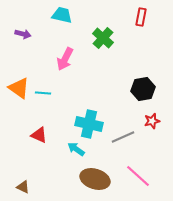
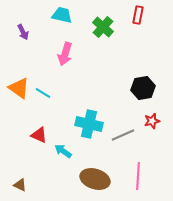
red rectangle: moved 3 px left, 2 px up
purple arrow: moved 2 px up; rotated 49 degrees clockwise
green cross: moved 11 px up
pink arrow: moved 5 px up; rotated 10 degrees counterclockwise
black hexagon: moved 1 px up
cyan line: rotated 28 degrees clockwise
gray line: moved 2 px up
cyan arrow: moved 13 px left, 2 px down
pink line: rotated 52 degrees clockwise
brown triangle: moved 3 px left, 2 px up
